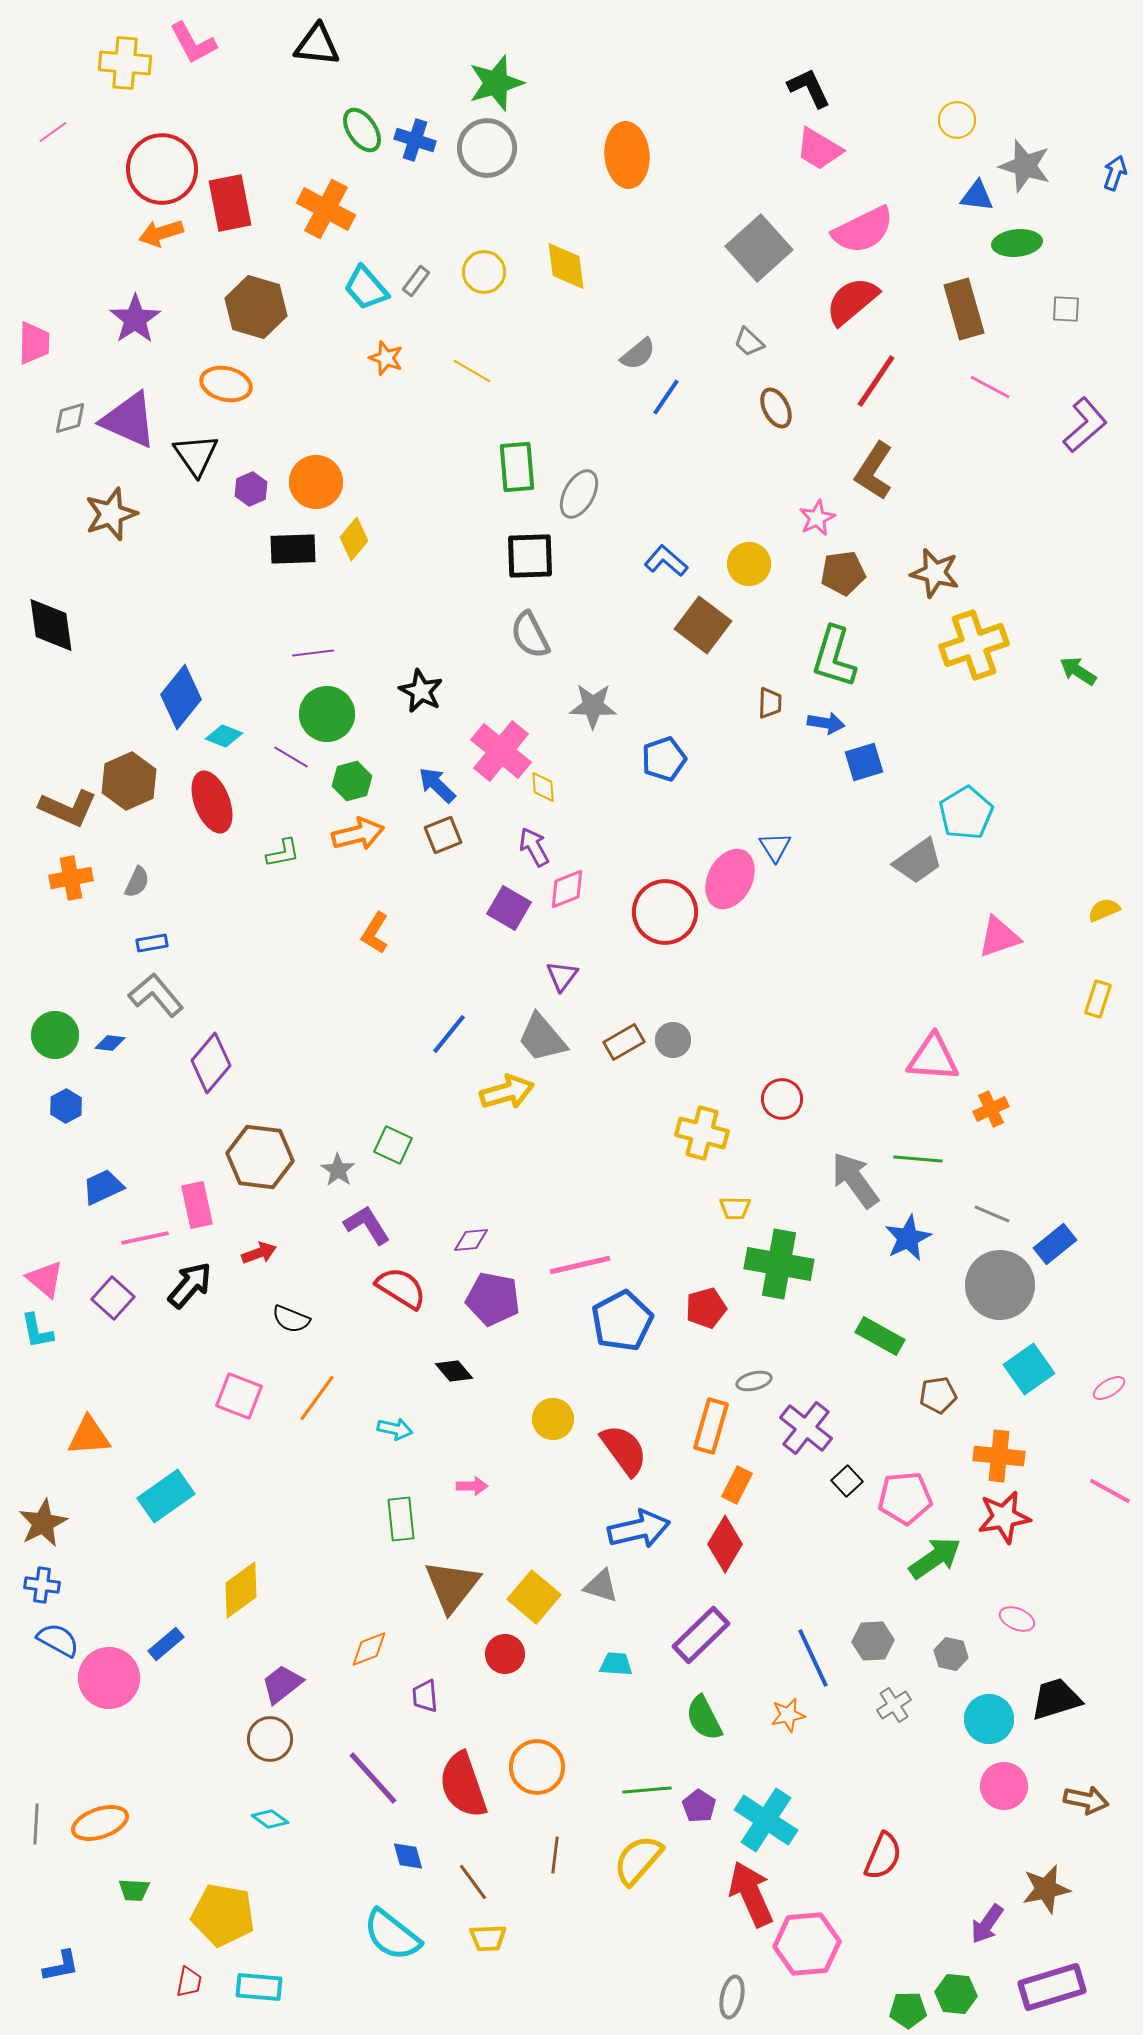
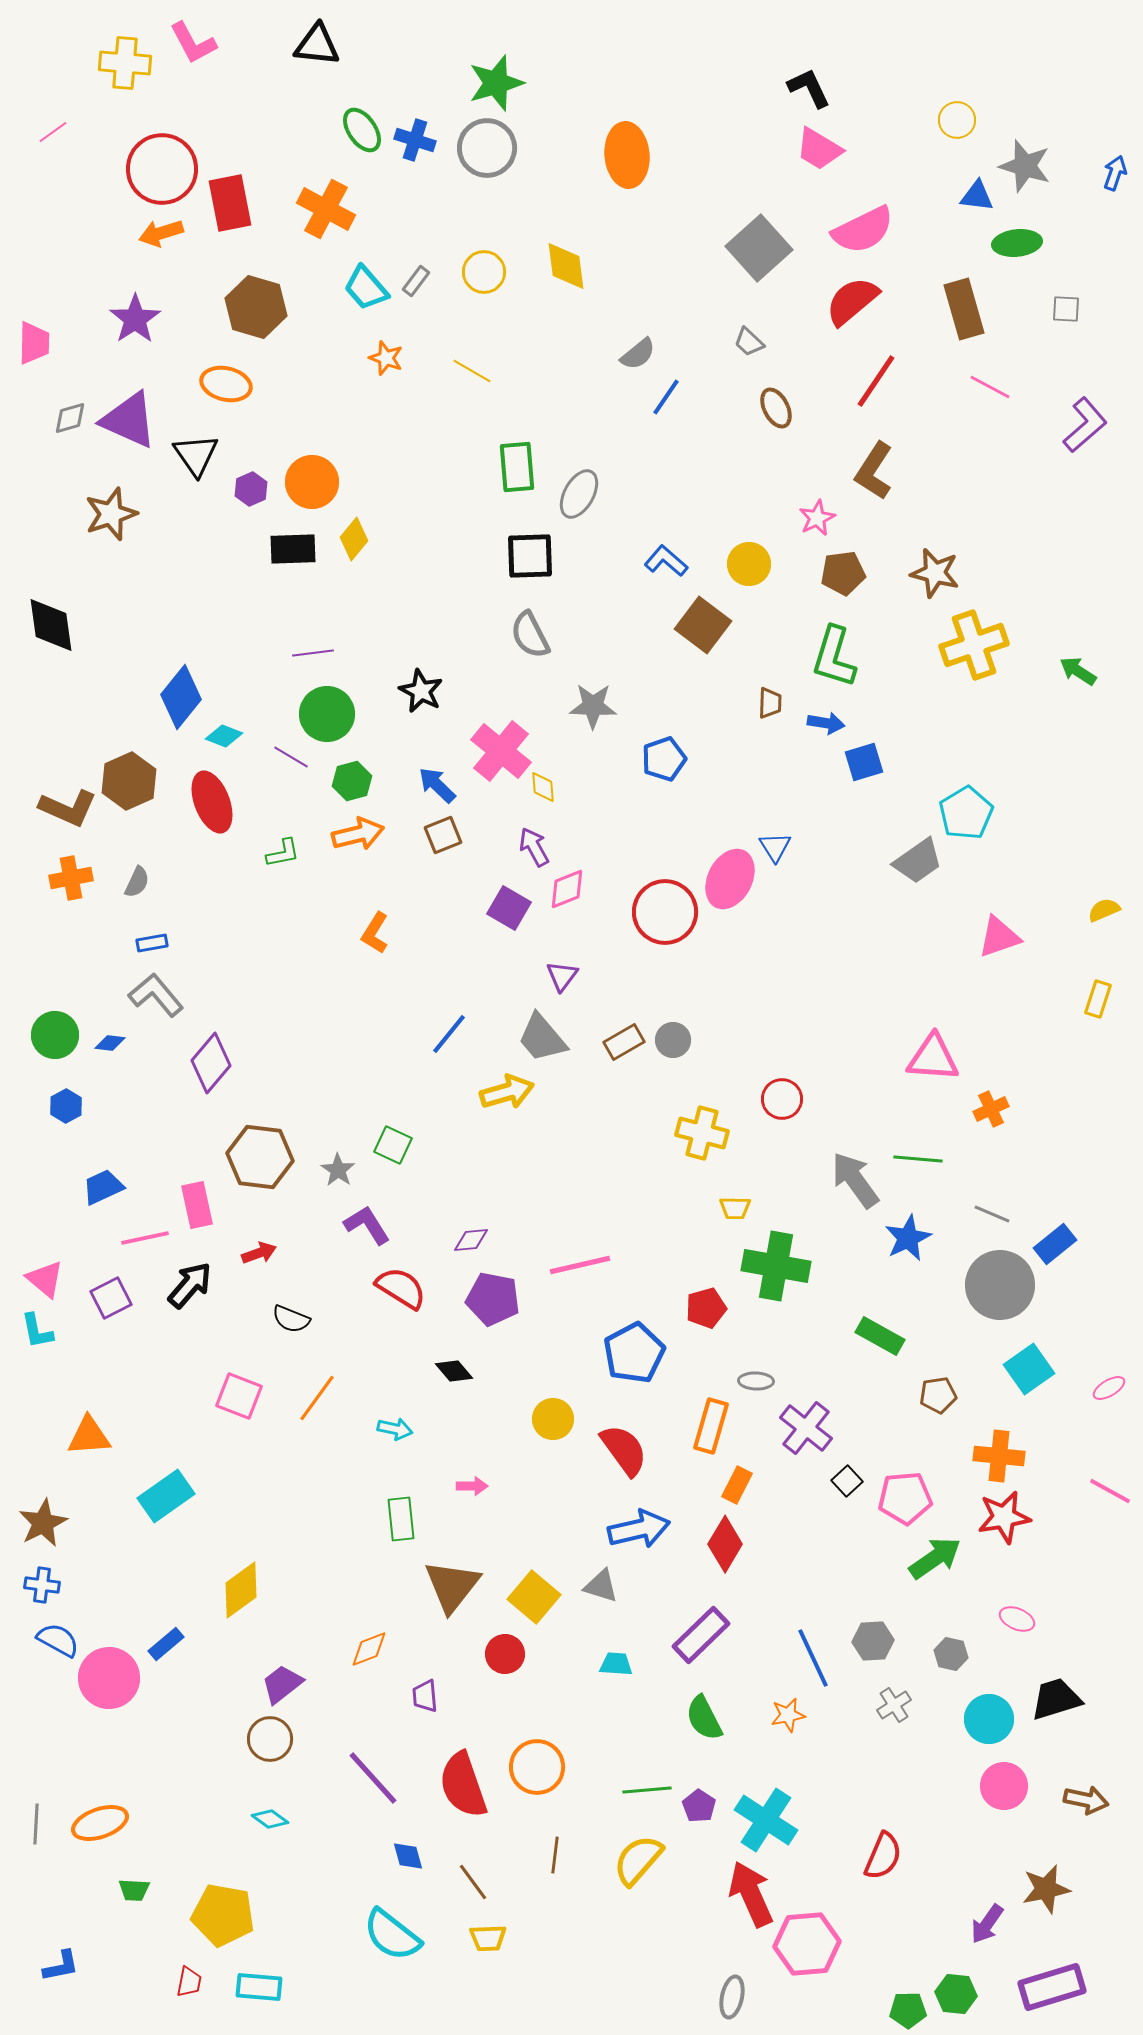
orange circle at (316, 482): moved 4 px left
green cross at (779, 1264): moved 3 px left, 2 px down
purple square at (113, 1298): moved 2 px left; rotated 21 degrees clockwise
blue pentagon at (622, 1321): moved 12 px right, 32 px down
gray ellipse at (754, 1381): moved 2 px right; rotated 16 degrees clockwise
